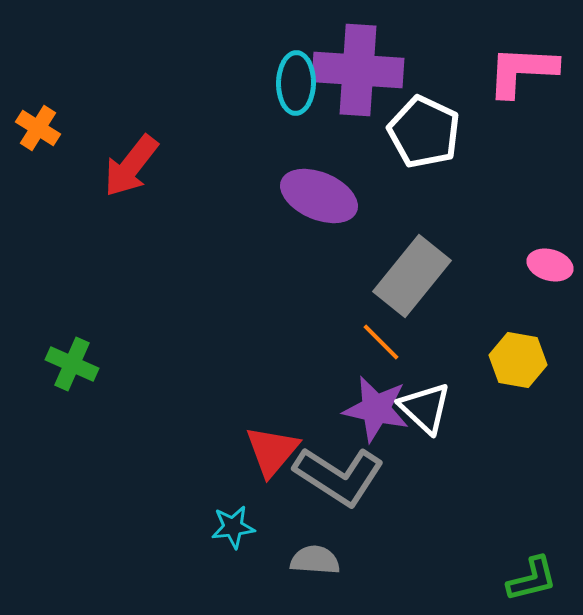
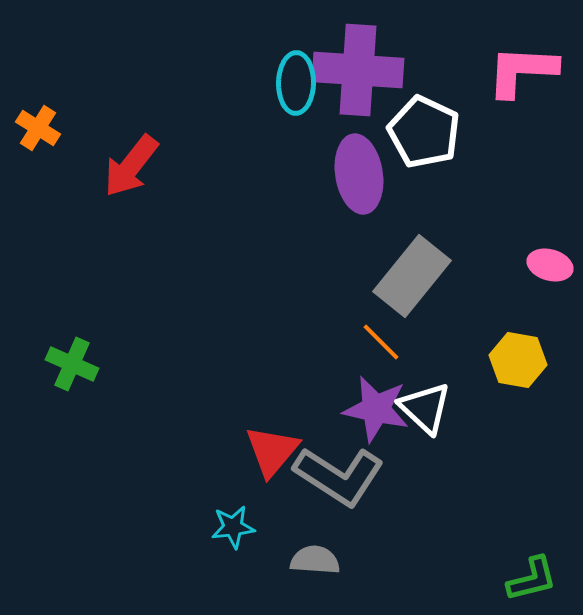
purple ellipse: moved 40 px right, 22 px up; rotated 58 degrees clockwise
